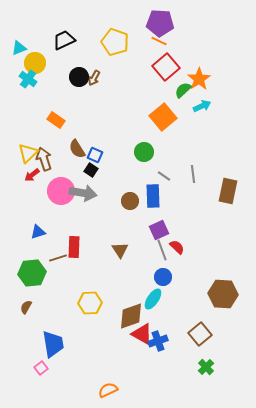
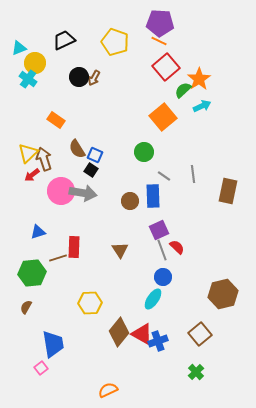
brown hexagon at (223, 294): rotated 16 degrees counterclockwise
brown diamond at (131, 316): moved 12 px left, 16 px down; rotated 32 degrees counterclockwise
green cross at (206, 367): moved 10 px left, 5 px down
